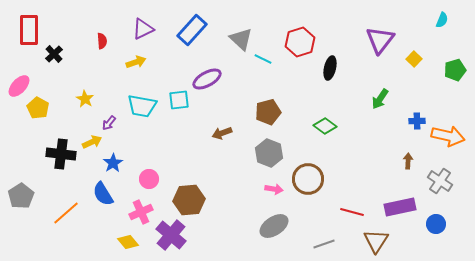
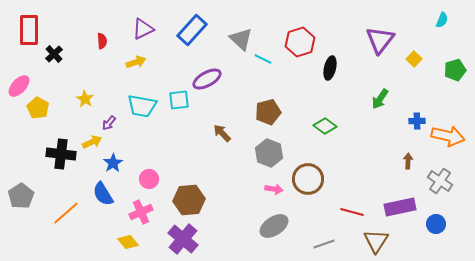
brown arrow at (222, 133): rotated 66 degrees clockwise
purple cross at (171, 235): moved 12 px right, 4 px down
